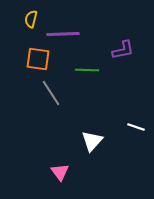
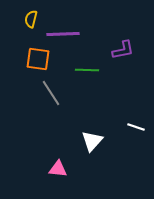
pink triangle: moved 2 px left, 3 px up; rotated 48 degrees counterclockwise
